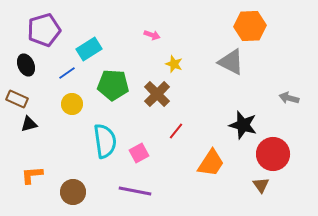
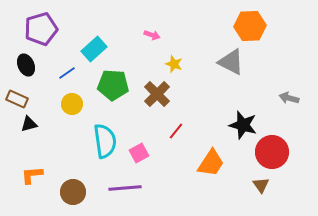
purple pentagon: moved 3 px left, 1 px up
cyan rectangle: moved 5 px right; rotated 10 degrees counterclockwise
red circle: moved 1 px left, 2 px up
purple line: moved 10 px left, 3 px up; rotated 16 degrees counterclockwise
